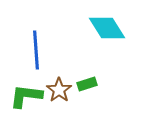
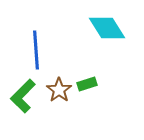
green L-shape: moved 3 px left; rotated 52 degrees counterclockwise
